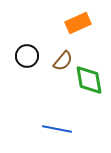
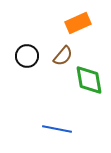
brown semicircle: moved 5 px up
